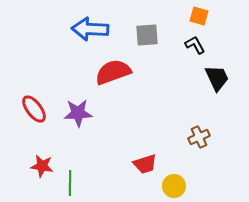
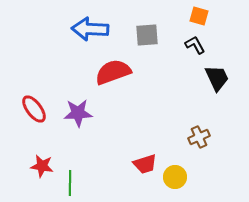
yellow circle: moved 1 px right, 9 px up
